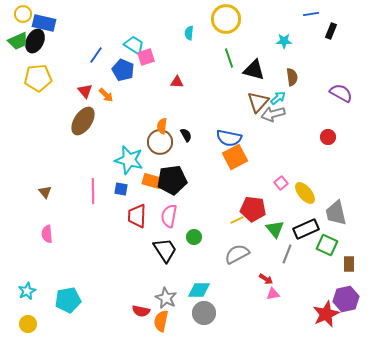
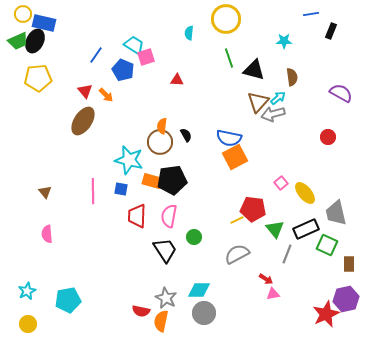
red triangle at (177, 82): moved 2 px up
